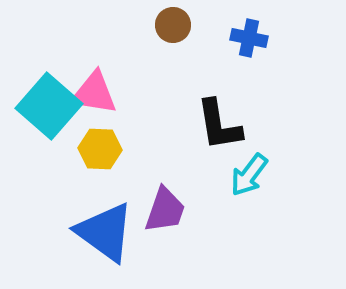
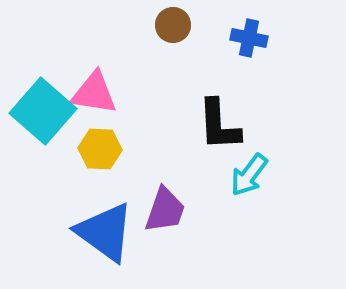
cyan square: moved 6 px left, 5 px down
black L-shape: rotated 6 degrees clockwise
